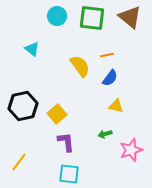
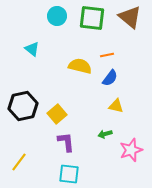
yellow semicircle: rotated 40 degrees counterclockwise
